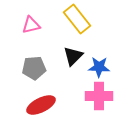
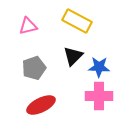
yellow rectangle: moved 2 px down; rotated 24 degrees counterclockwise
pink triangle: moved 3 px left, 1 px down
gray pentagon: rotated 15 degrees counterclockwise
